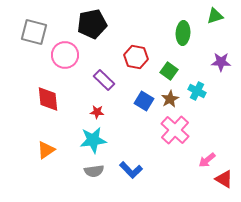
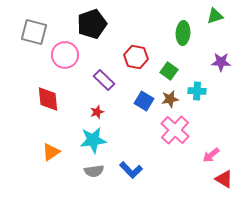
black pentagon: rotated 8 degrees counterclockwise
cyan cross: rotated 24 degrees counterclockwise
brown star: rotated 18 degrees clockwise
red star: rotated 24 degrees counterclockwise
orange triangle: moved 5 px right, 2 px down
pink arrow: moved 4 px right, 5 px up
